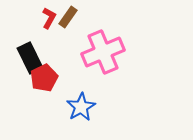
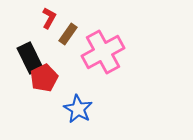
brown rectangle: moved 17 px down
pink cross: rotated 6 degrees counterclockwise
blue star: moved 3 px left, 2 px down; rotated 12 degrees counterclockwise
